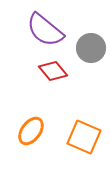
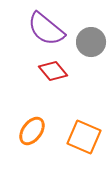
purple semicircle: moved 1 px right, 1 px up
gray circle: moved 6 px up
orange ellipse: moved 1 px right
